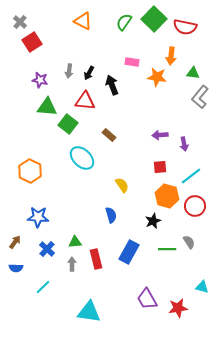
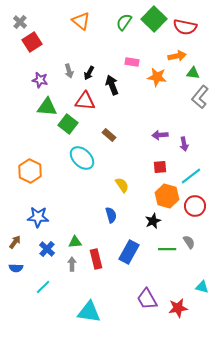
orange triangle at (83, 21): moved 2 px left; rotated 12 degrees clockwise
orange arrow at (171, 56): moved 6 px right; rotated 108 degrees counterclockwise
gray arrow at (69, 71): rotated 24 degrees counterclockwise
